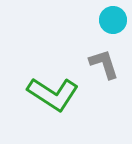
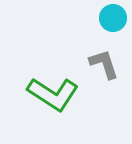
cyan circle: moved 2 px up
